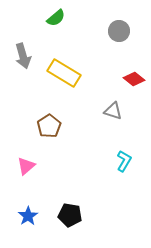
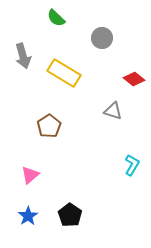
green semicircle: rotated 84 degrees clockwise
gray circle: moved 17 px left, 7 px down
cyan L-shape: moved 8 px right, 4 px down
pink triangle: moved 4 px right, 9 px down
black pentagon: rotated 25 degrees clockwise
